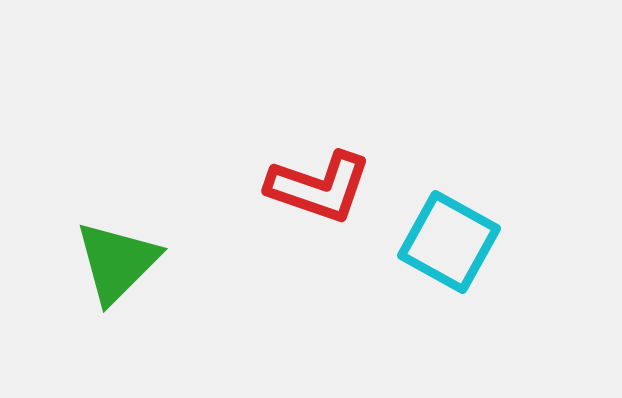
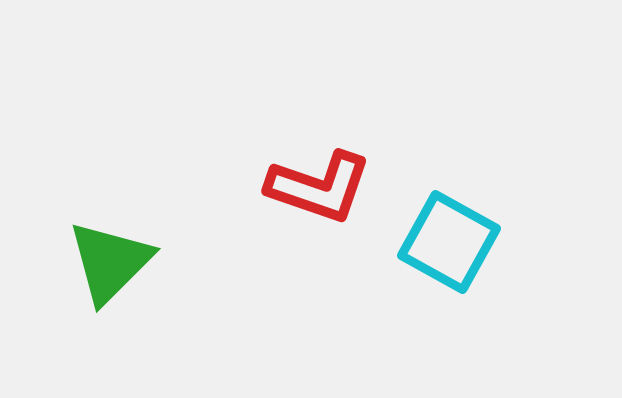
green triangle: moved 7 px left
